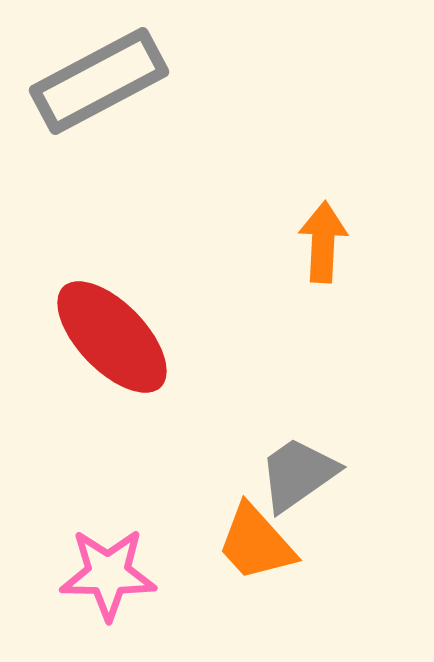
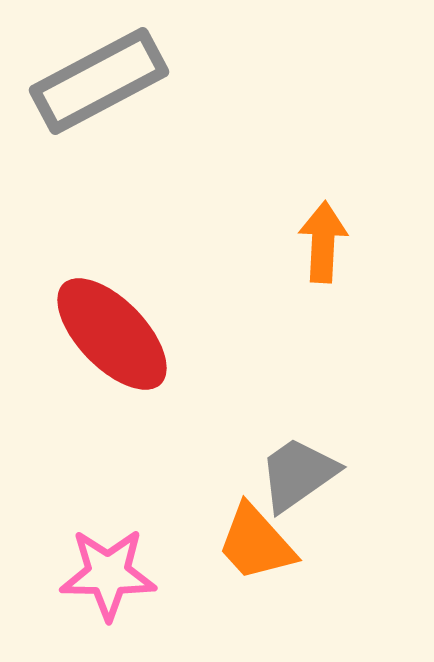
red ellipse: moved 3 px up
